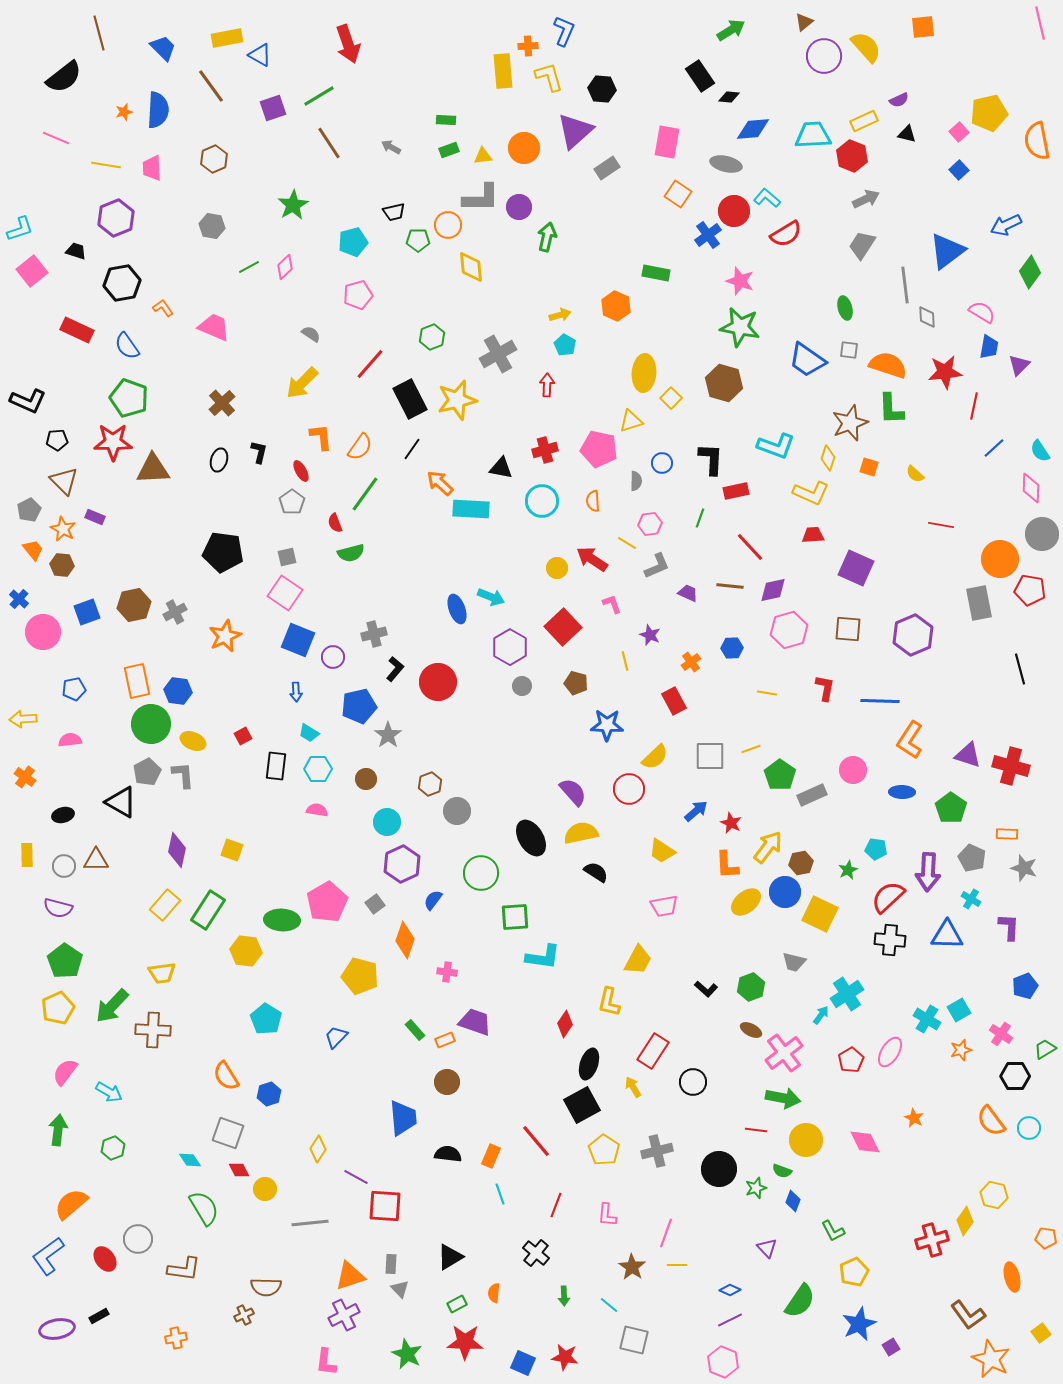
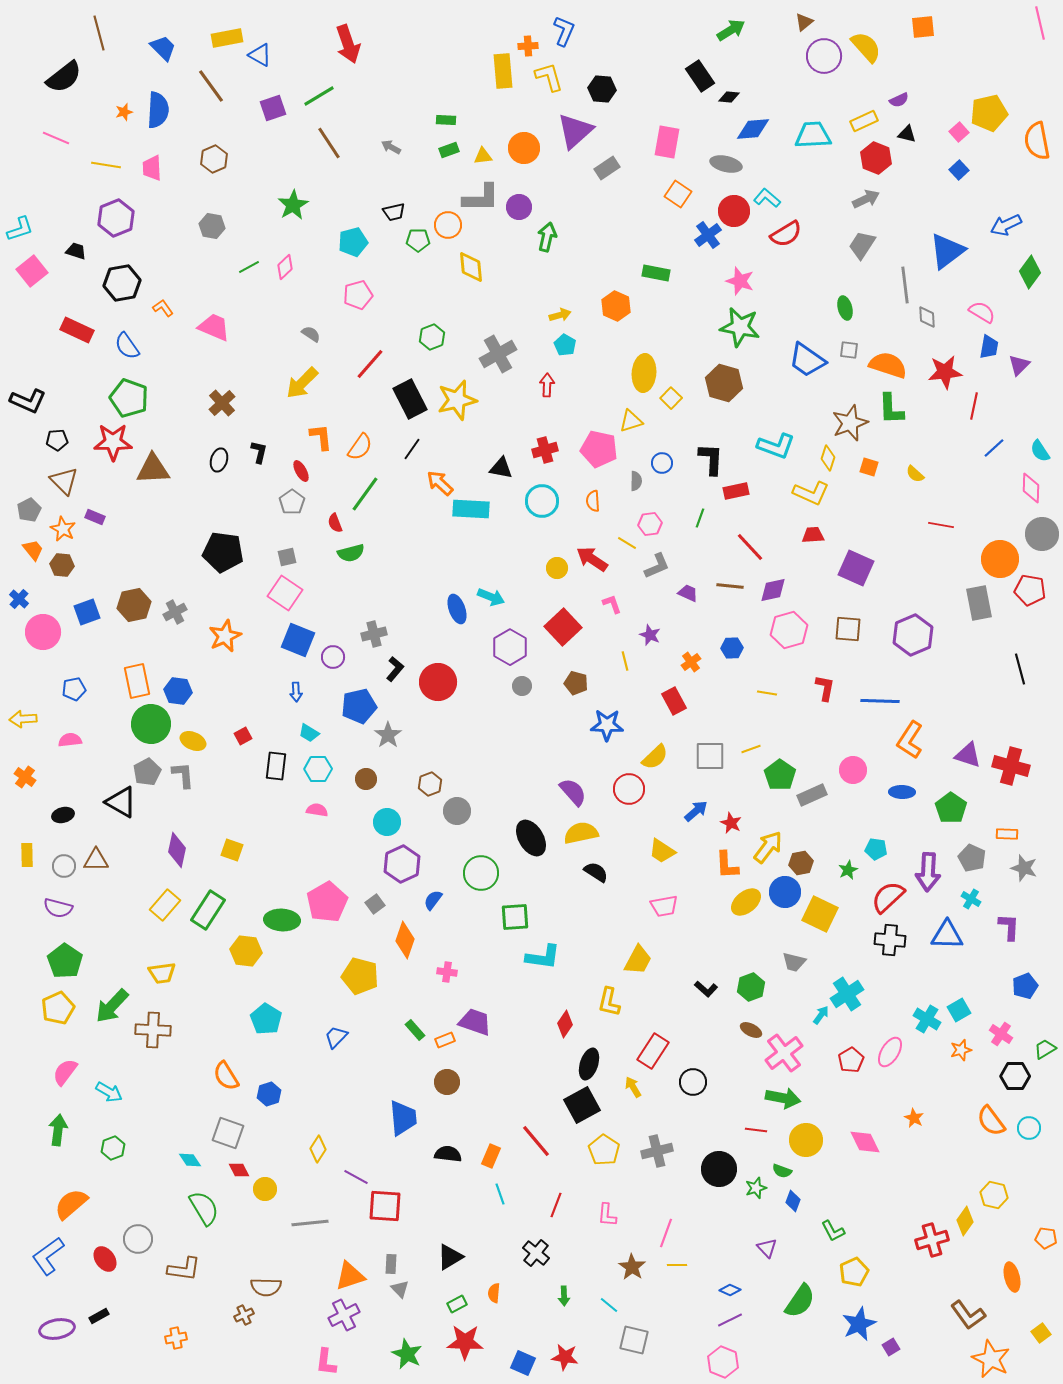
red hexagon at (852, 156): moved 24 px right, 2 px down
